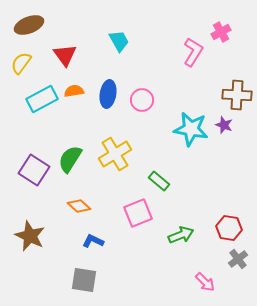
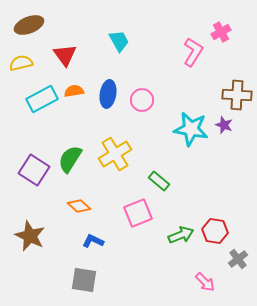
yellow semicircle: rotated 40 degrees clockwise
red hexagon: moved 14 px left, 3 px down
